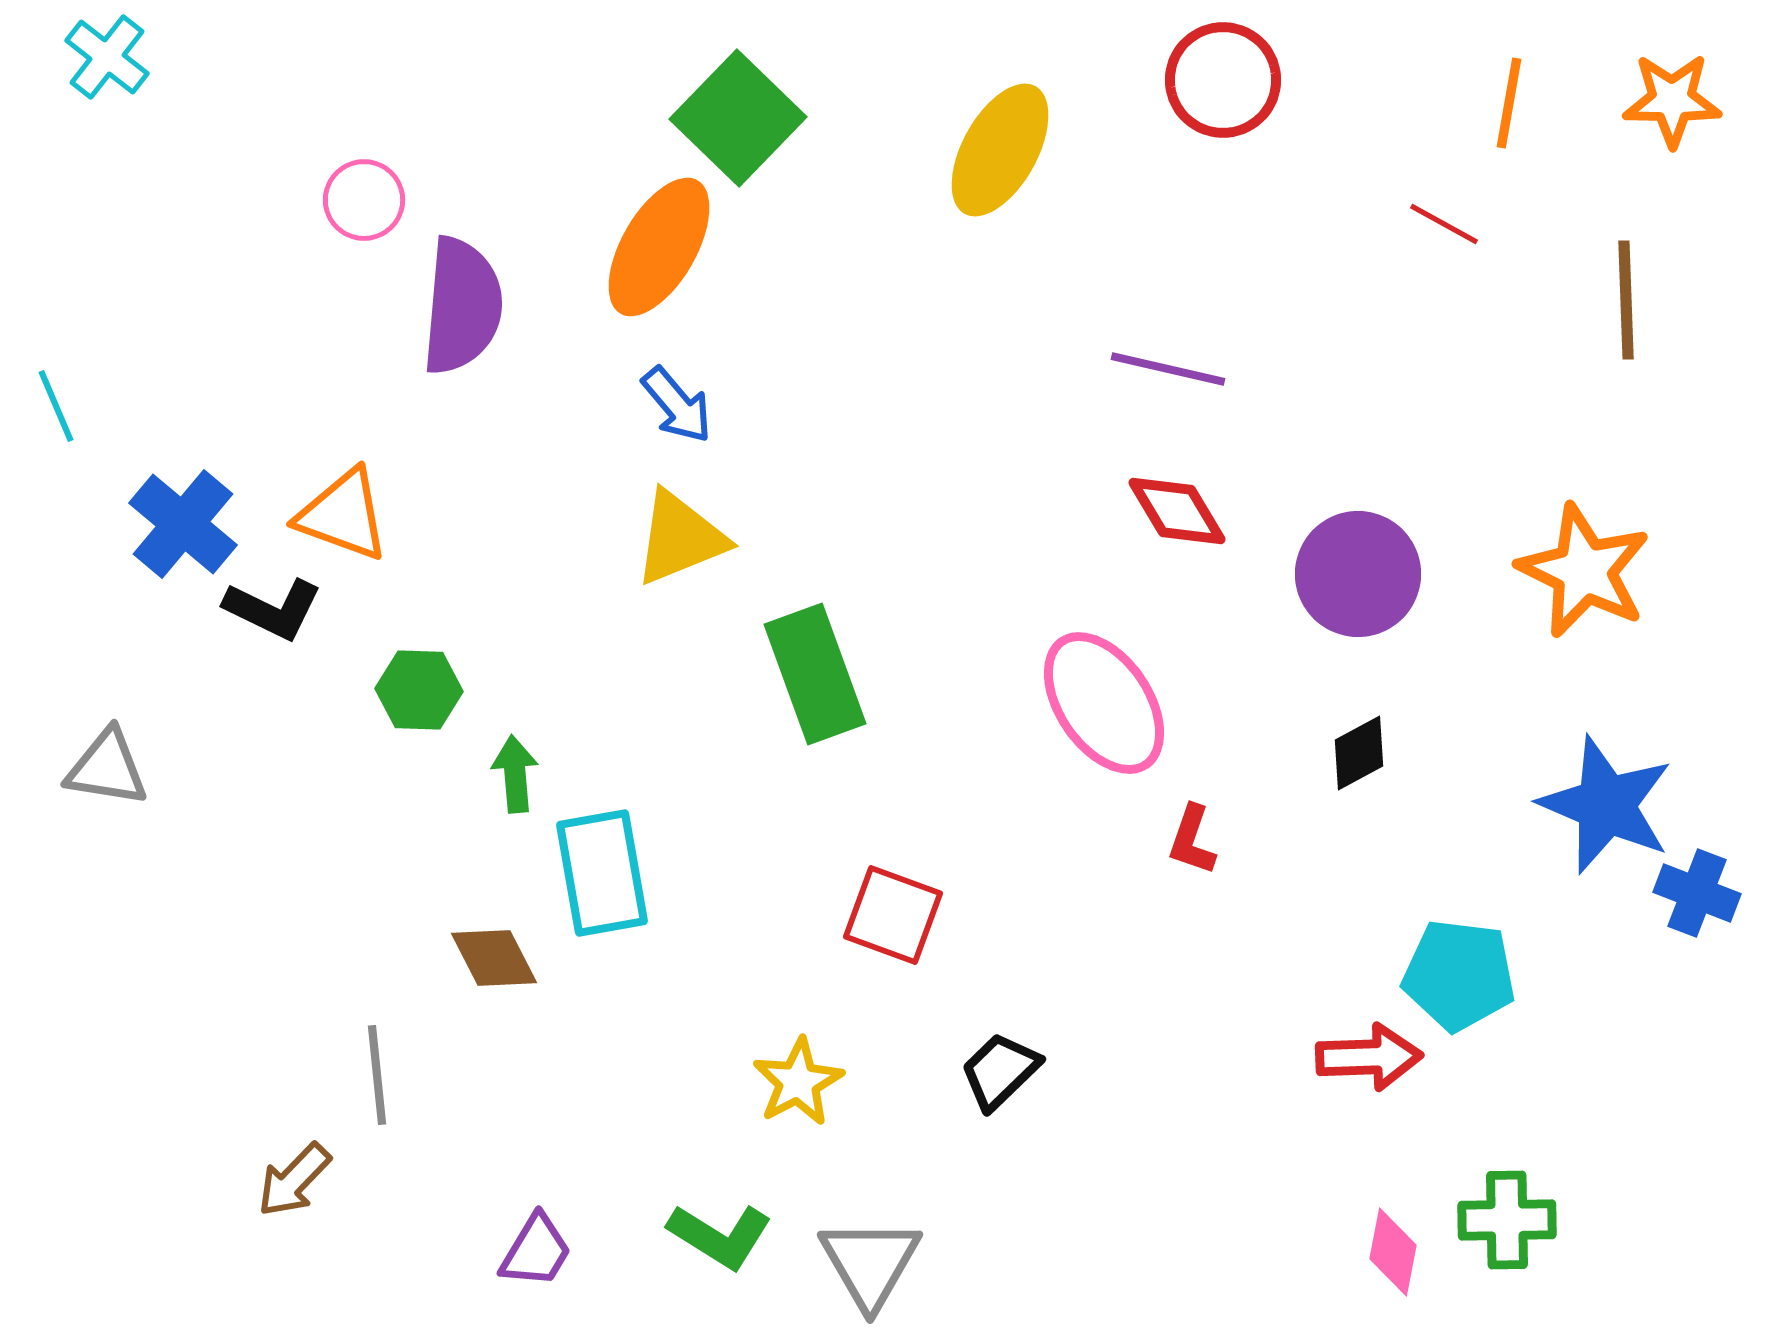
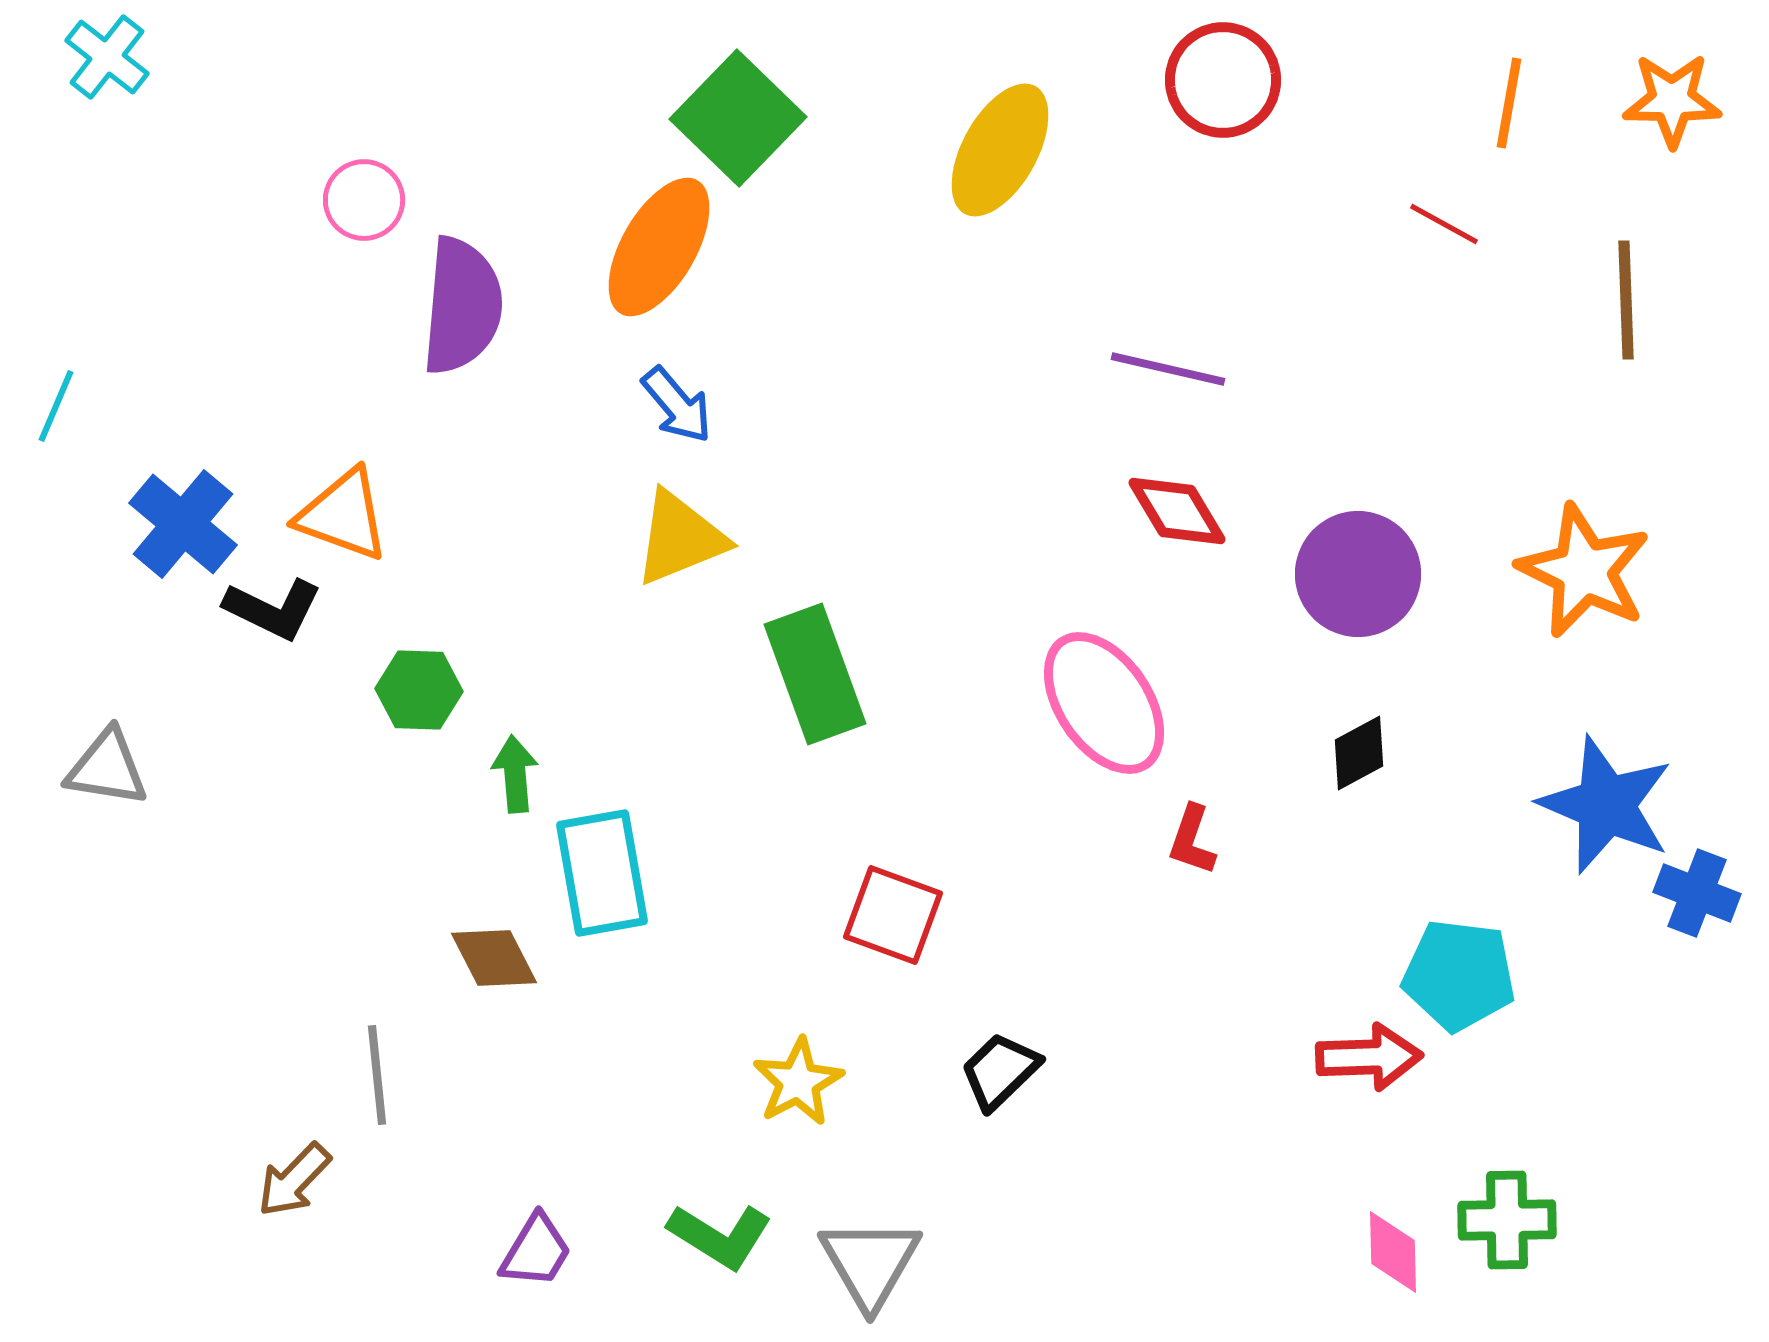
cyan line at (56, 406): rotated 46 degrees clockwise
pink diamond at (1393, 1252): rotated 12 degrees counterclockwise
